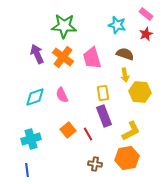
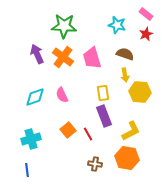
orange hexagon: rotated 20 degrees clockwise
